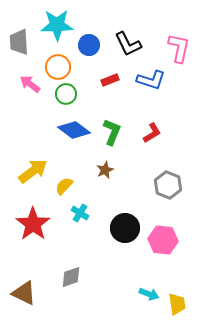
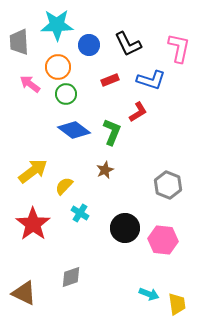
red L-shape: moved 14 px left, 21 px up
